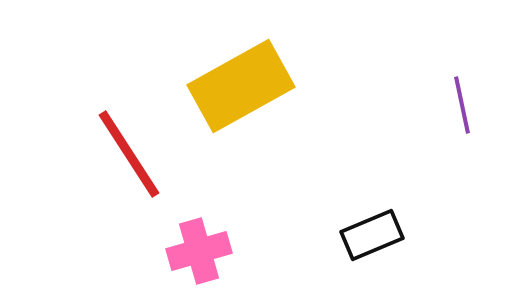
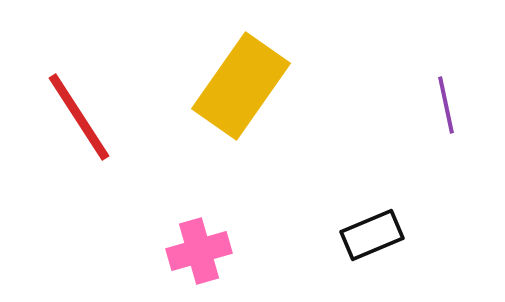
yellow rectangle: rotated 26 degrees counterclockwise
purple line: moved 16 px left
red line: moved 50 px left, 37 px up
